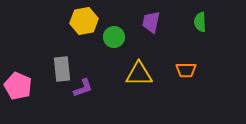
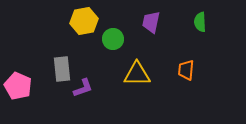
green circle: moved 1 px left, 2 px down
orange trapezoid: rotated 95 degrees clockwise
yellow triangle: moved 2 px left
